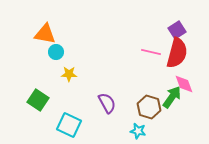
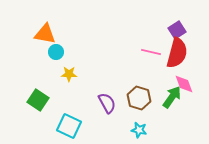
brown hexagon: moved 10 px left, 9 px up
cyan square: moved 1 px down
cyan star: moved 1 px right, 1 px up
